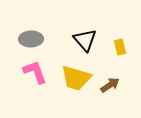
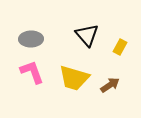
black triangle: moved 2 px right, 5 px up
yellow rectangle: rotated 42 degrees clockwise
pink L-shape: moved 3 px left
yellow trapezoid: moved 2 px left
